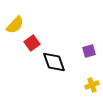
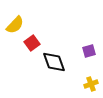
yellow cross: moved 1 px left, 1 px up
